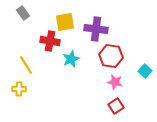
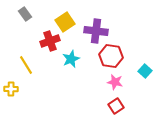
gray rectangle: moved 2 px right, 1 px down
yellow square: rotated 24 degrees counterclockwise
purple cross: moved 2 px down
red cross: rotated 30 degrees counterclockwise
yellow cross: moved 8 px left
